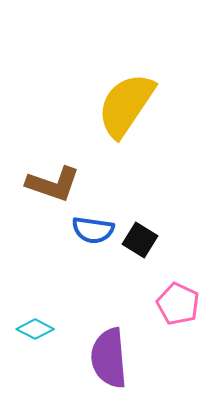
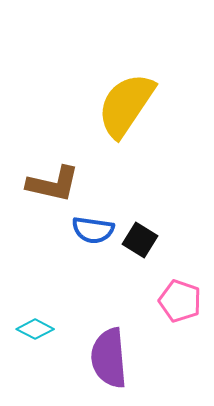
brown L-shape: rotated 6 degrees counterclockwise
pink pentagon: moved 2 px right, 3 px up; rotated 6 degrees counterclockwise
